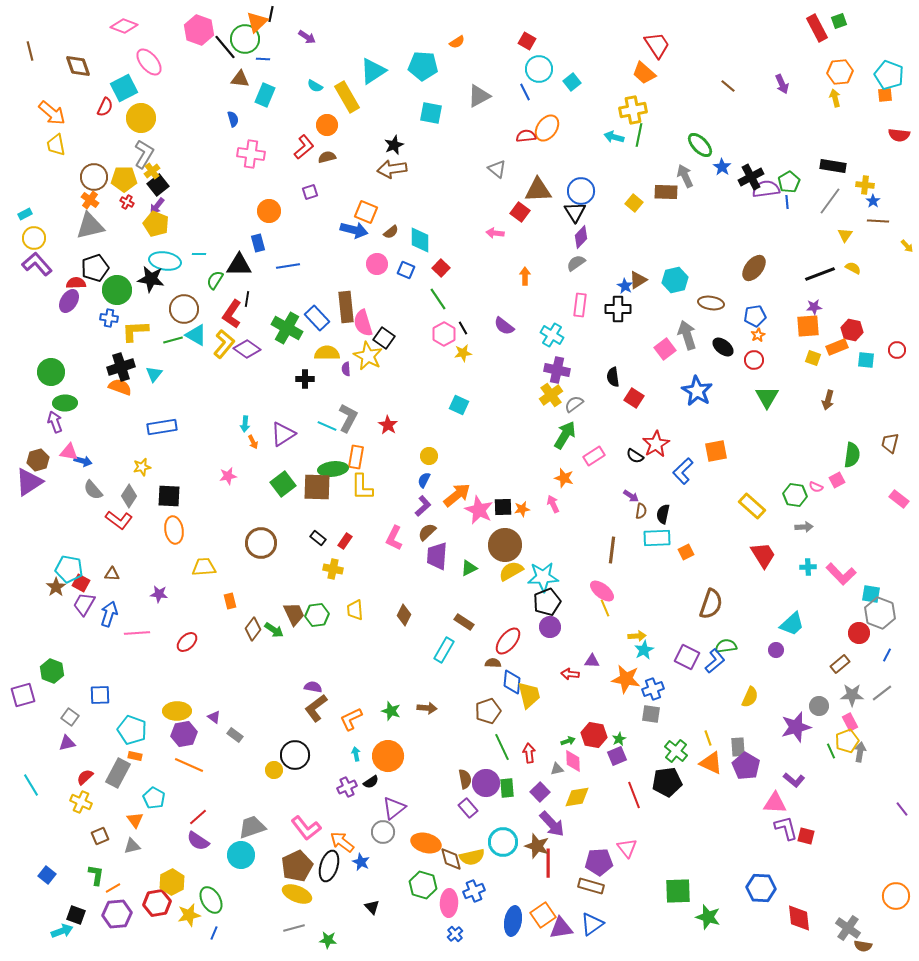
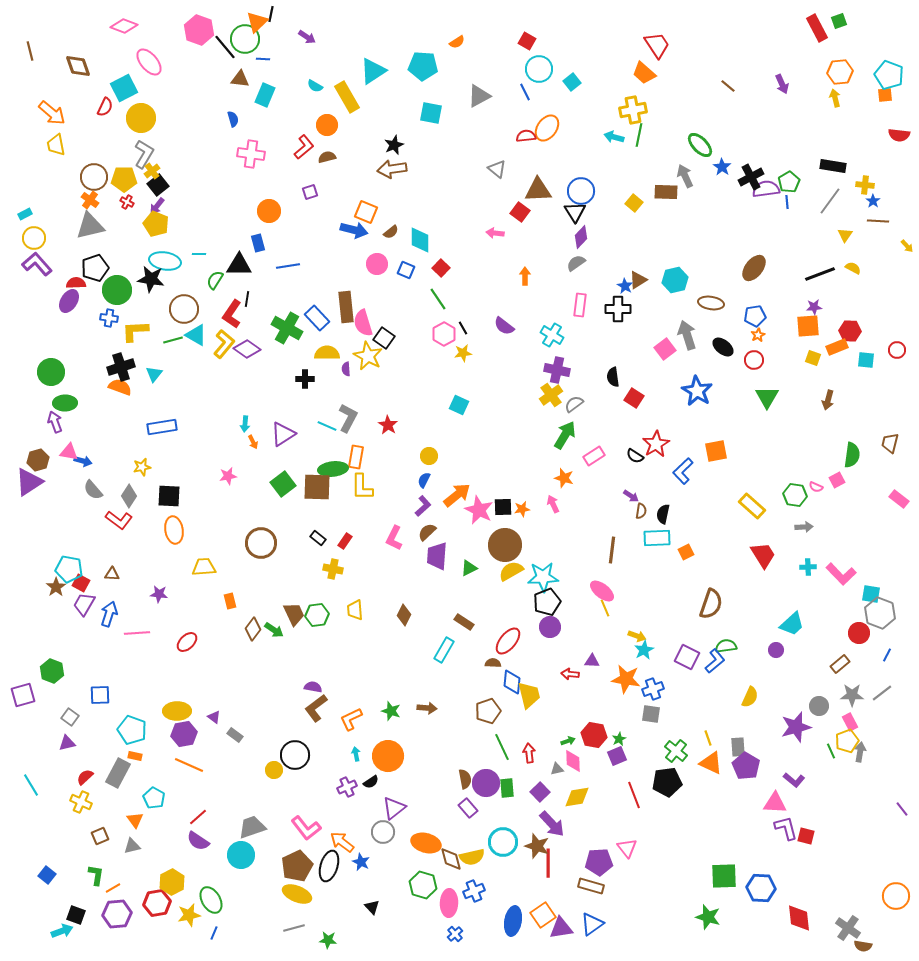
red hexagon at (852, 330): moved 2 px left, 1 px down; rotated 10 degrees counterclockwise
yellow arrow at (637, 636): rotated 24 degrees clockwise
green square at (678, 891): moved 46 px right, 15 px up
